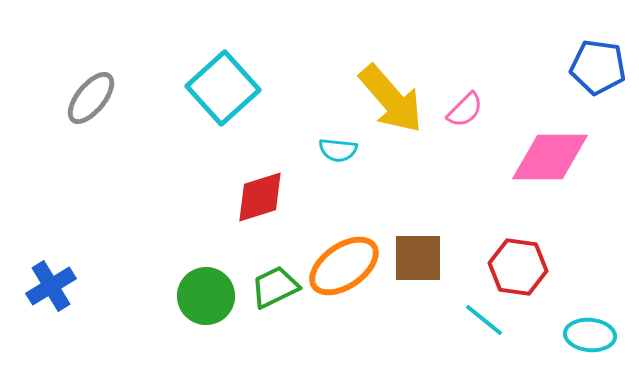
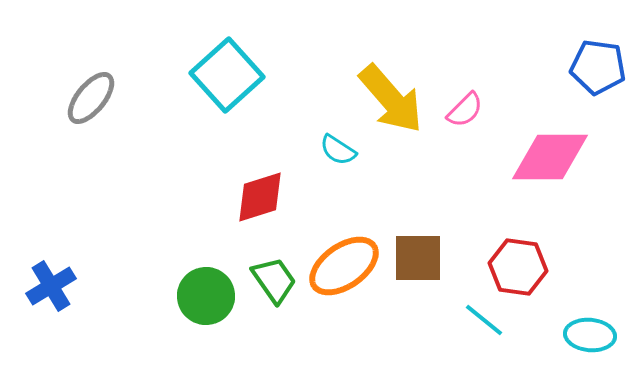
cyan square: moved 4 px right, 13 px up
cyan semicircle: rotated 27 degrees clockwise
green trapezoid: moved 1 px left, 7 px up; rotated 81 degrees clockwise
